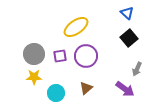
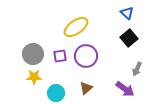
gray circle: moved 1 px left
